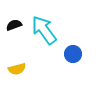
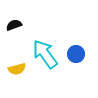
cyan arrow: moved 1 px right, 24 px down
blue circle: moved 3 px right
